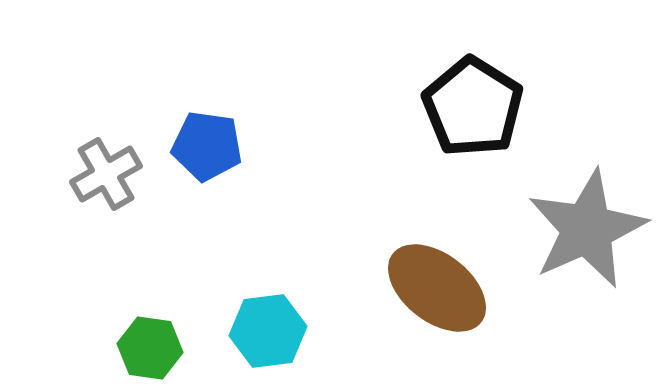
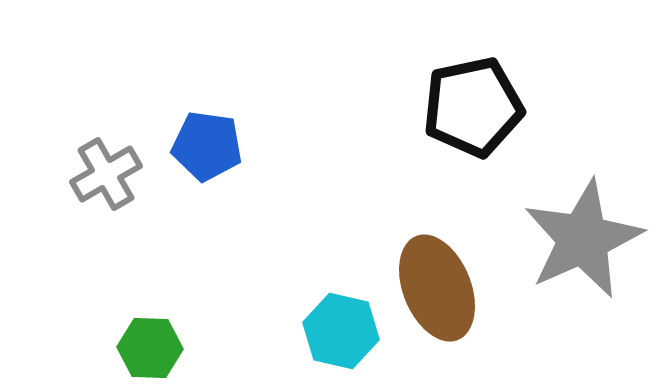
black pentagon: rotated 28 degrees clockwise
gray star: moved 4 px left, 10 px down
brown ellipse: rotated 30 degrees clockwise
cyan hexagon: moved 73 px right; rotated 20 degrees clockwise
green hexagon: rotated 6 degrees counterclockwise
